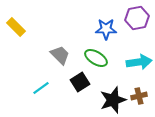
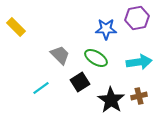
black star: moved 2 px left; rotated 20 degrees counterclockwise
